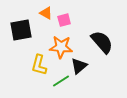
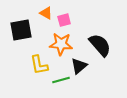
black semicircle: moved 2 px left, 3 px down
orange star: moved 3 px up
yellow L-shape: rotated 25 degrees counterclockwise
green line: moved 1 px up; rotated 18 degrees clockwise
